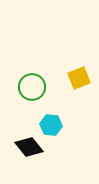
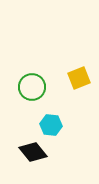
black diamond: moved 4 px right, 5 px down
